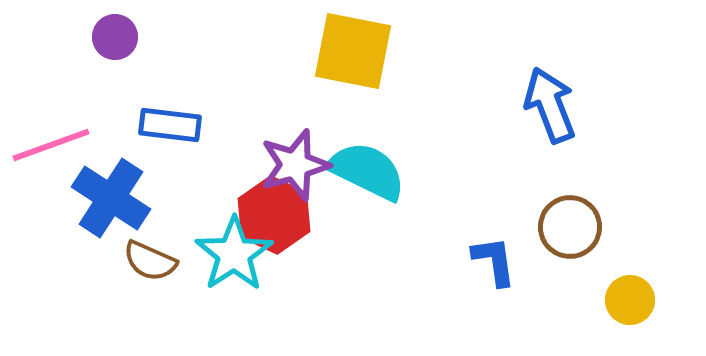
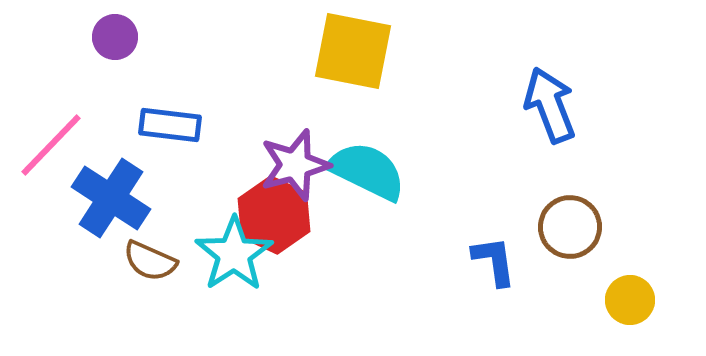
pink line: rotated 26 degrees counterclockwise
